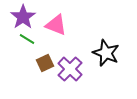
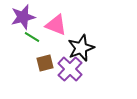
purple star: rotated 20 degrees clockwise
green line: moved 5 px right, 2 px up
black star: moved 25 px left, 5 px up; rotated 28 degrees clockwise
brown square: rotated 12 degrees clockwise
